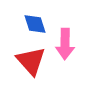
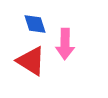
red triangle: rotated 16 degrees counterclockwise
